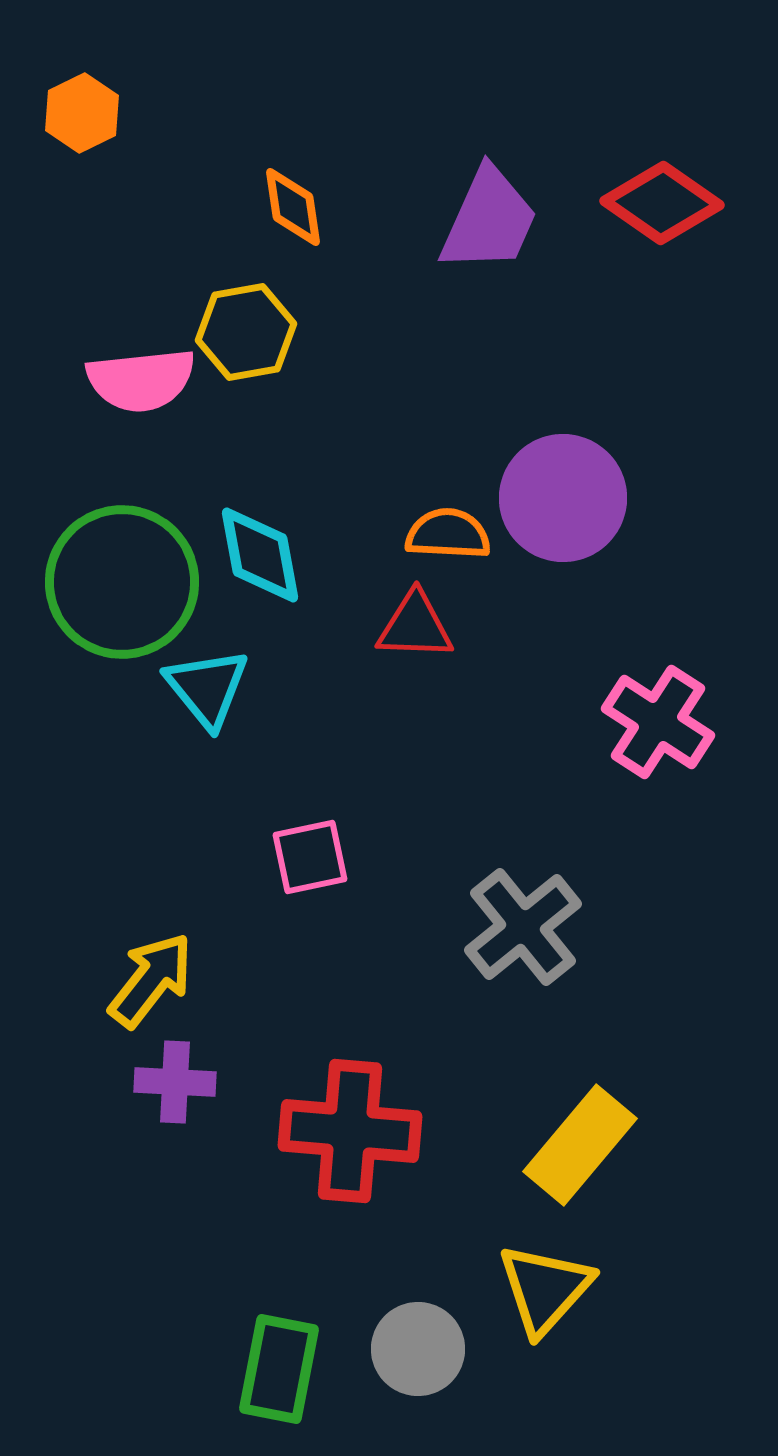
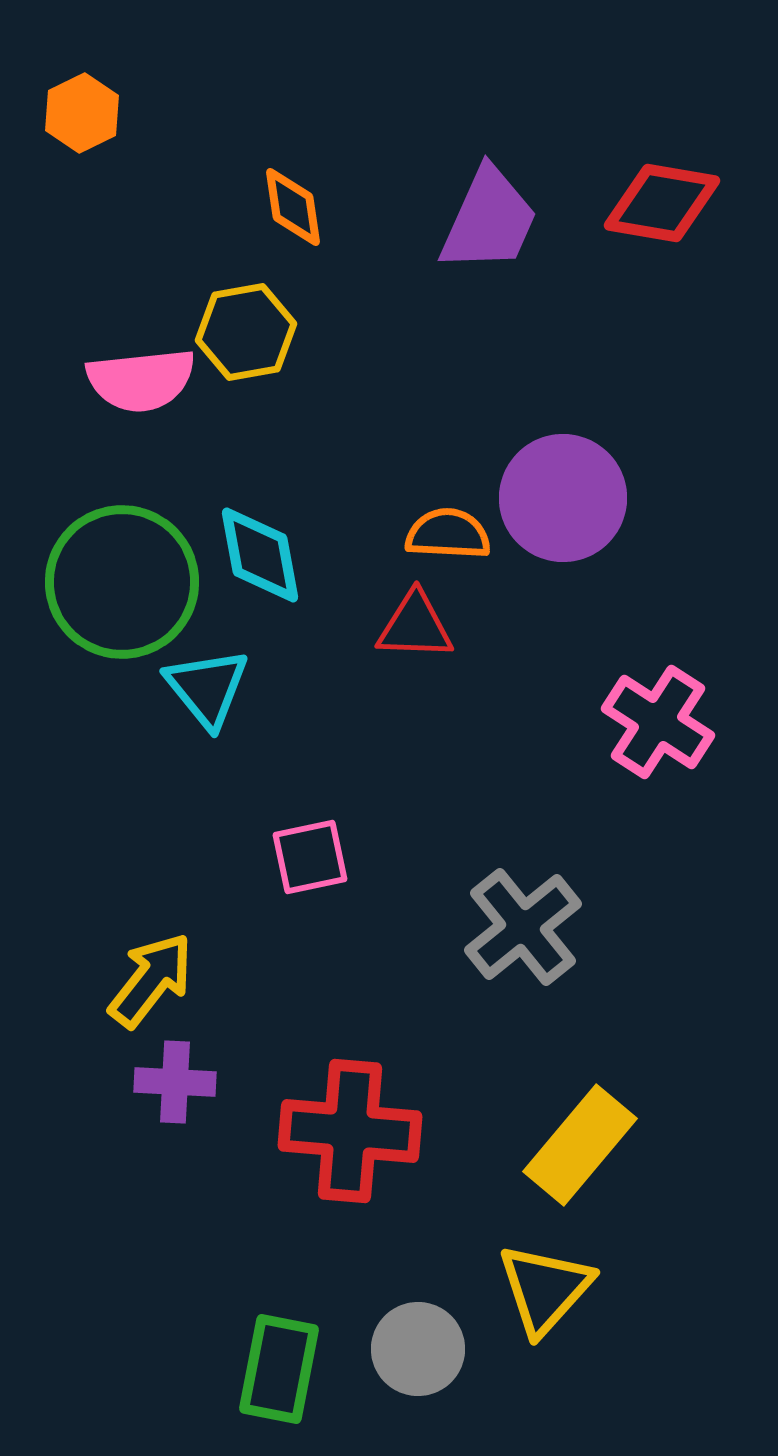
red diamond: rotated 25 degrees counterclockwise
